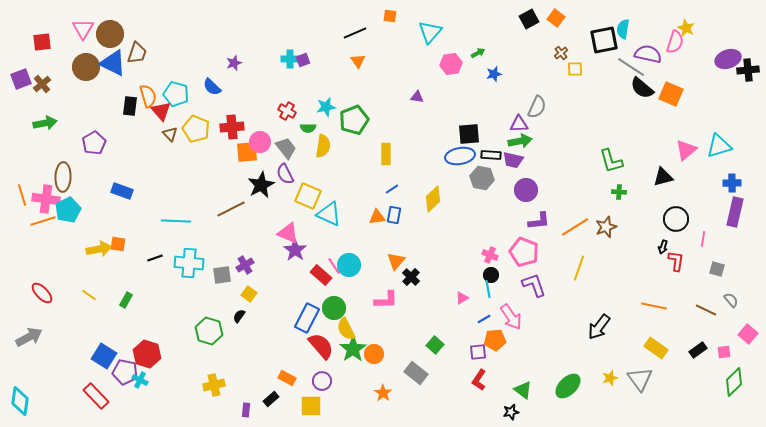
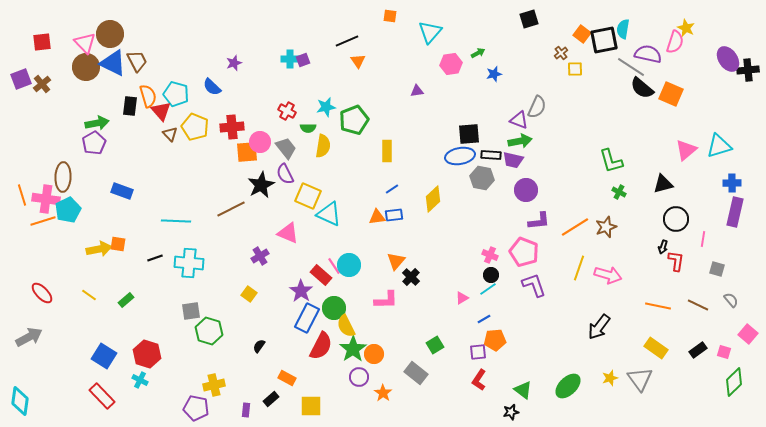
orange square at (556, 18): moved 26 px right, 16 px down
black square at (529, 19): rotated 12 degrees clockwise
pink triangle at (83, 29): moved 2 px right, 14 px down; rotated 15 degrees counterclockwise
black line at (355, 33): moved 8 px left, 8 px down
brown trapezoid at (137, 53): moved 8 px down; rotated 45 degrees counterclockwise
purple ellipse at (728, 59): rotated 75 degrees clockwise
purple triangle at (417, 97): moved 6 px up; rotated 16 degrees counterclockwise
green arrow at (45, 123): moved 52 px right
purple triangle at (519, 124): moved 4 px up; rotated 24 degrees clockwise
yellow pentagon at (196, 129): moved 1 px left, 2 px up
yellow rectangle at (386, 154): moved 1 px right, 3 px up
black triangle at (663, 177): moved 7 px down
green cross at (619, 192): rotated 24 degrees clockwise
blue rectangle at (394, 215): rotated 72 degrees clockwise
purple star at (295, 250): moved 6 px right, 41 px down
purple cross at (245, 265): moved 15 px right, 9 px up
gray square at (222, 275): moved 31 px left, 36 px down
cyan line at (488, 289): rotated 66 degrees clockwise
green rectangle at (126, 300): rotated 21 degrees clockwise
orange line at (654, 306): moved 4 px right
brown line at (706, 310): moved 8 px left, 5 px up
black semicircle at (239, 316): moved 20 px right, 30 px down
pink arrow at (511, 317): moved 97 px right, 42 px up; rotated 40 degrees counterclockwise
yellow semicircle at (346, 329): moved 3 px up
green square at (435, 345): rotated 18 degrees clockwise
red semicircle at (321, 346): rotated 68 degrees clockwise
pink square at (724, 352): rotated 24 degrees clockwise
purple pentagon at (125, 372): moved 71 px right, 36 px down
purple circle at (322, 381): moved 37 px right, 4 px up
red rectangle at (96, 396): moved 6 px right
